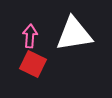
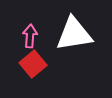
red square: rotated 24 degrees clockwise
